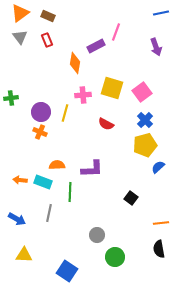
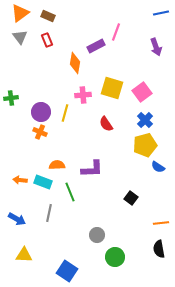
red semicircle: rotated 28 degrees clockwise
blue semicircle: rotated 104 degrees counterclockwise
green line: rotated 24 degrees counterclockwise
